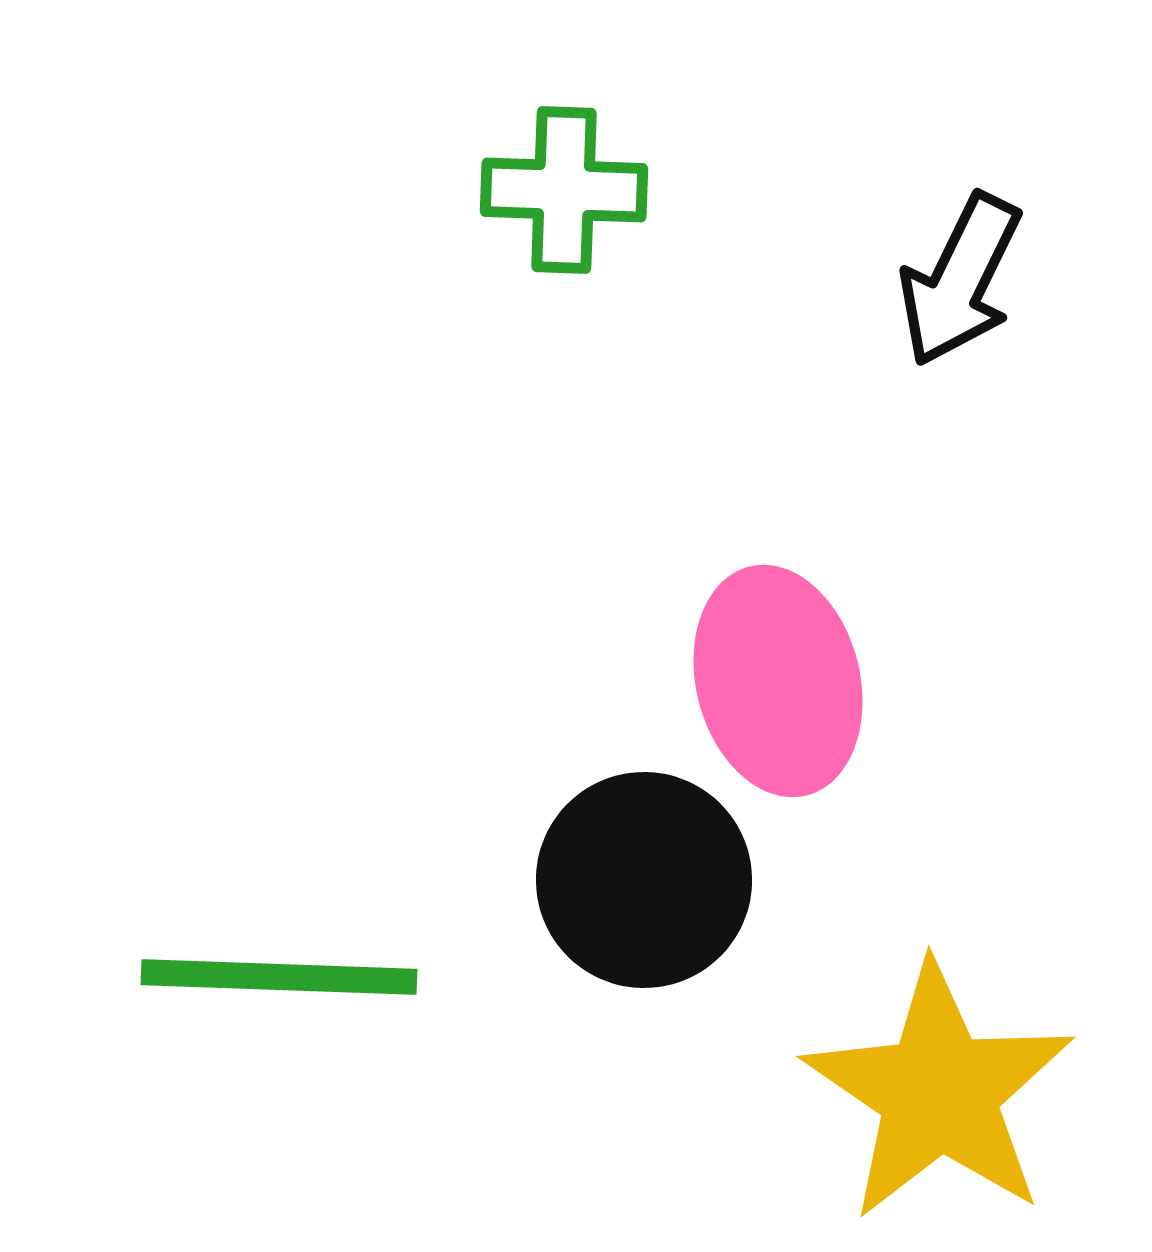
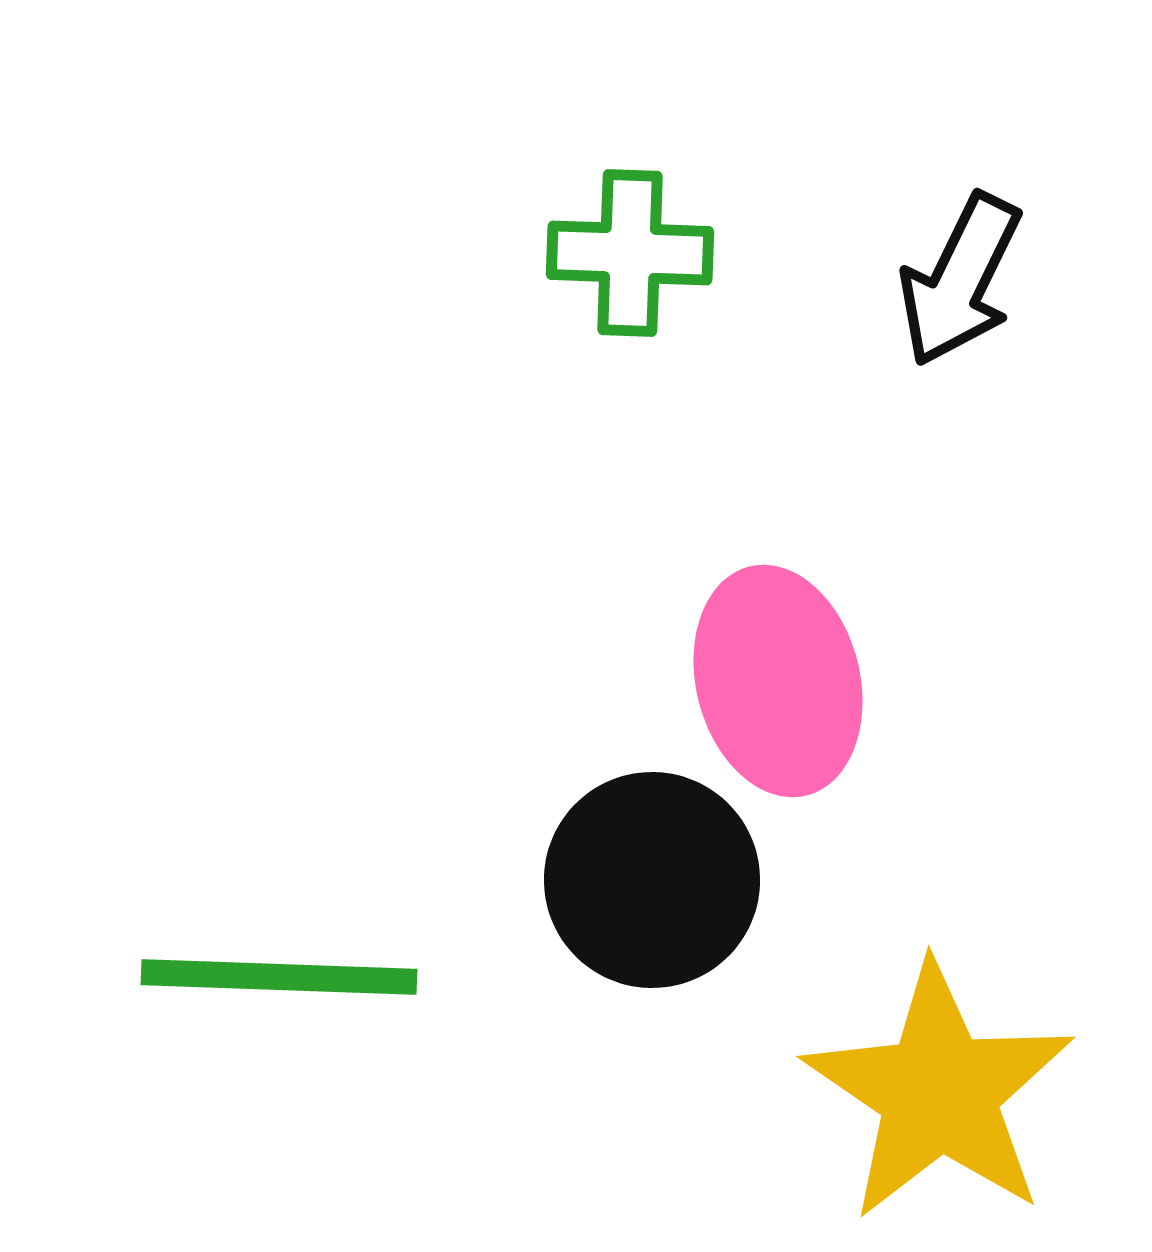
green cross: moved 66 px right, 63 px down
black circle: moved 8 px right
